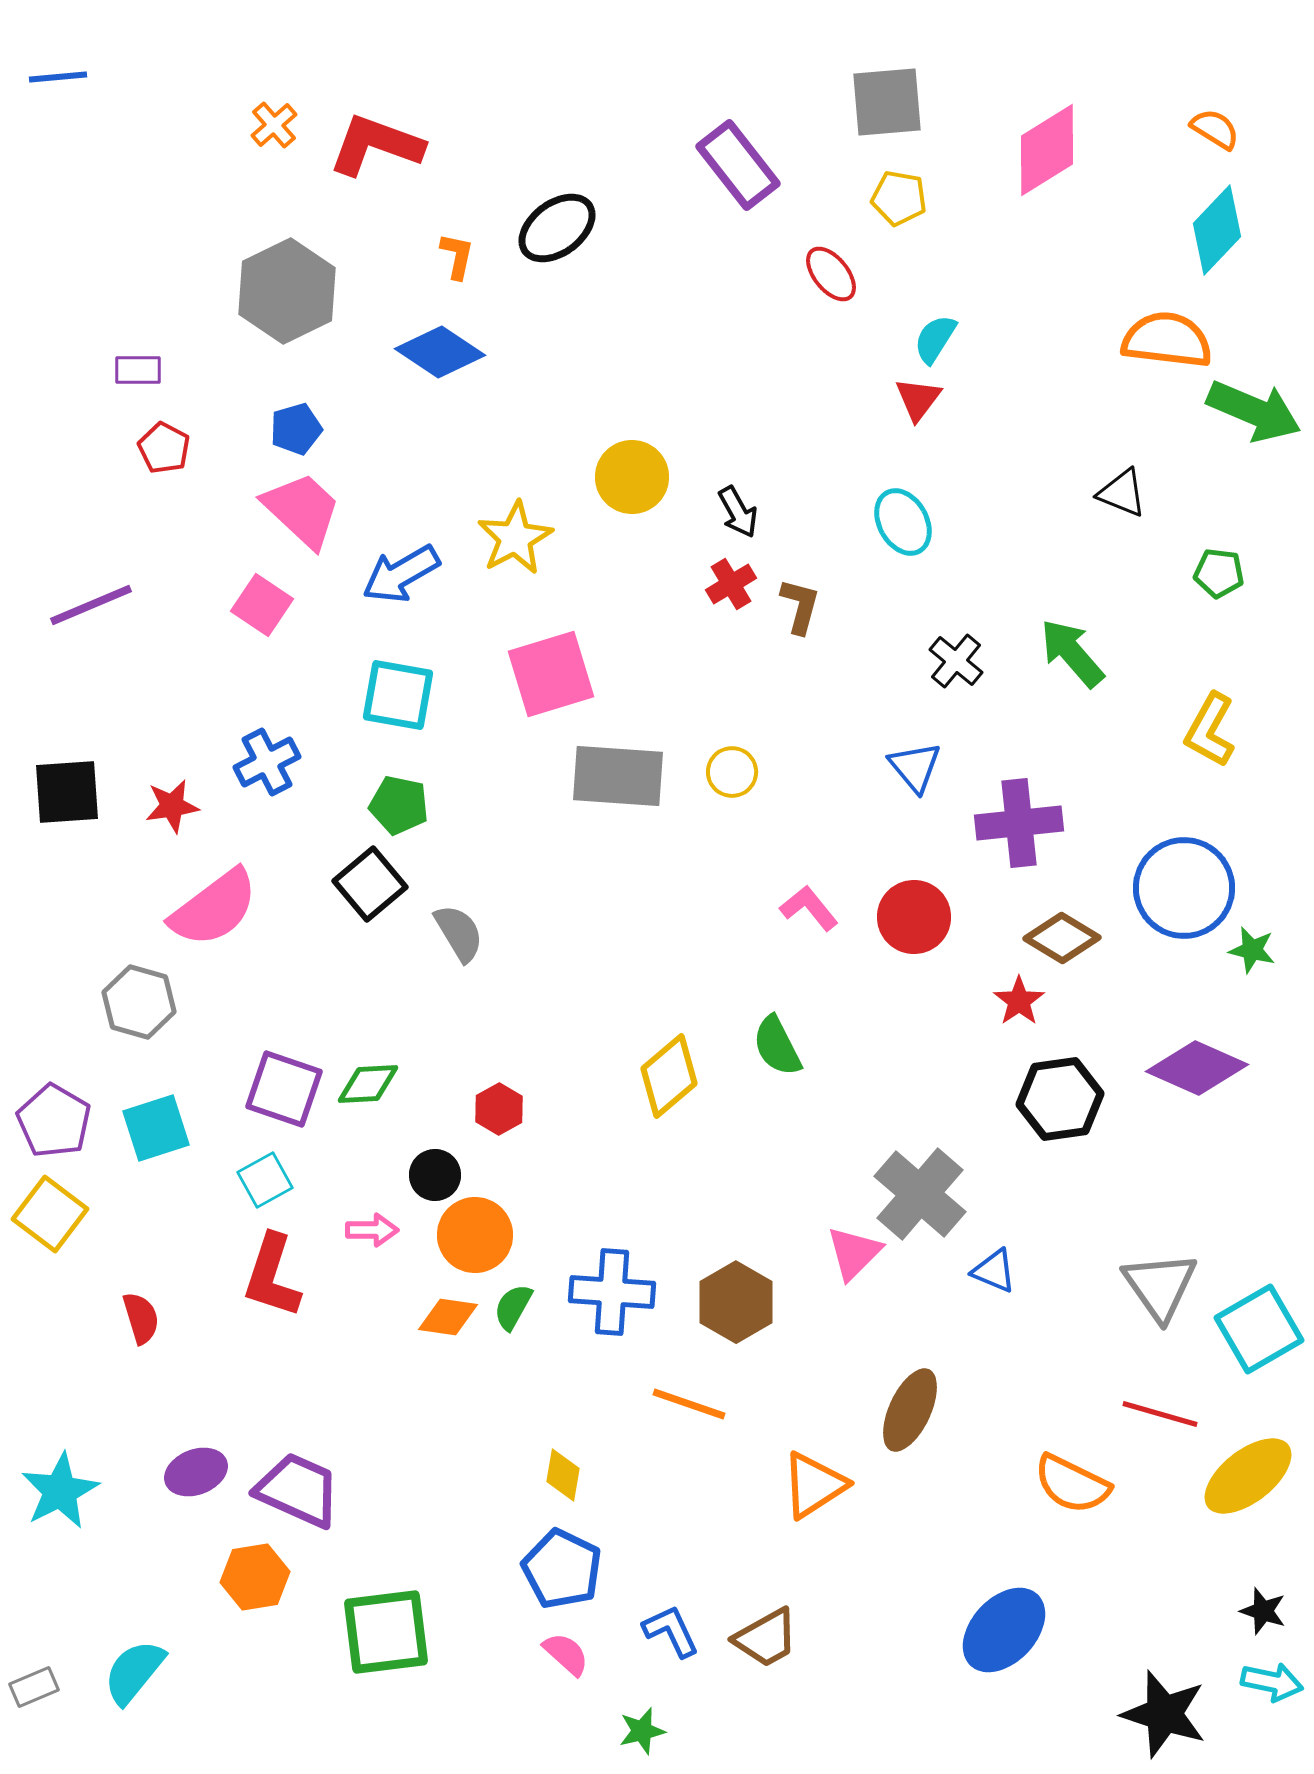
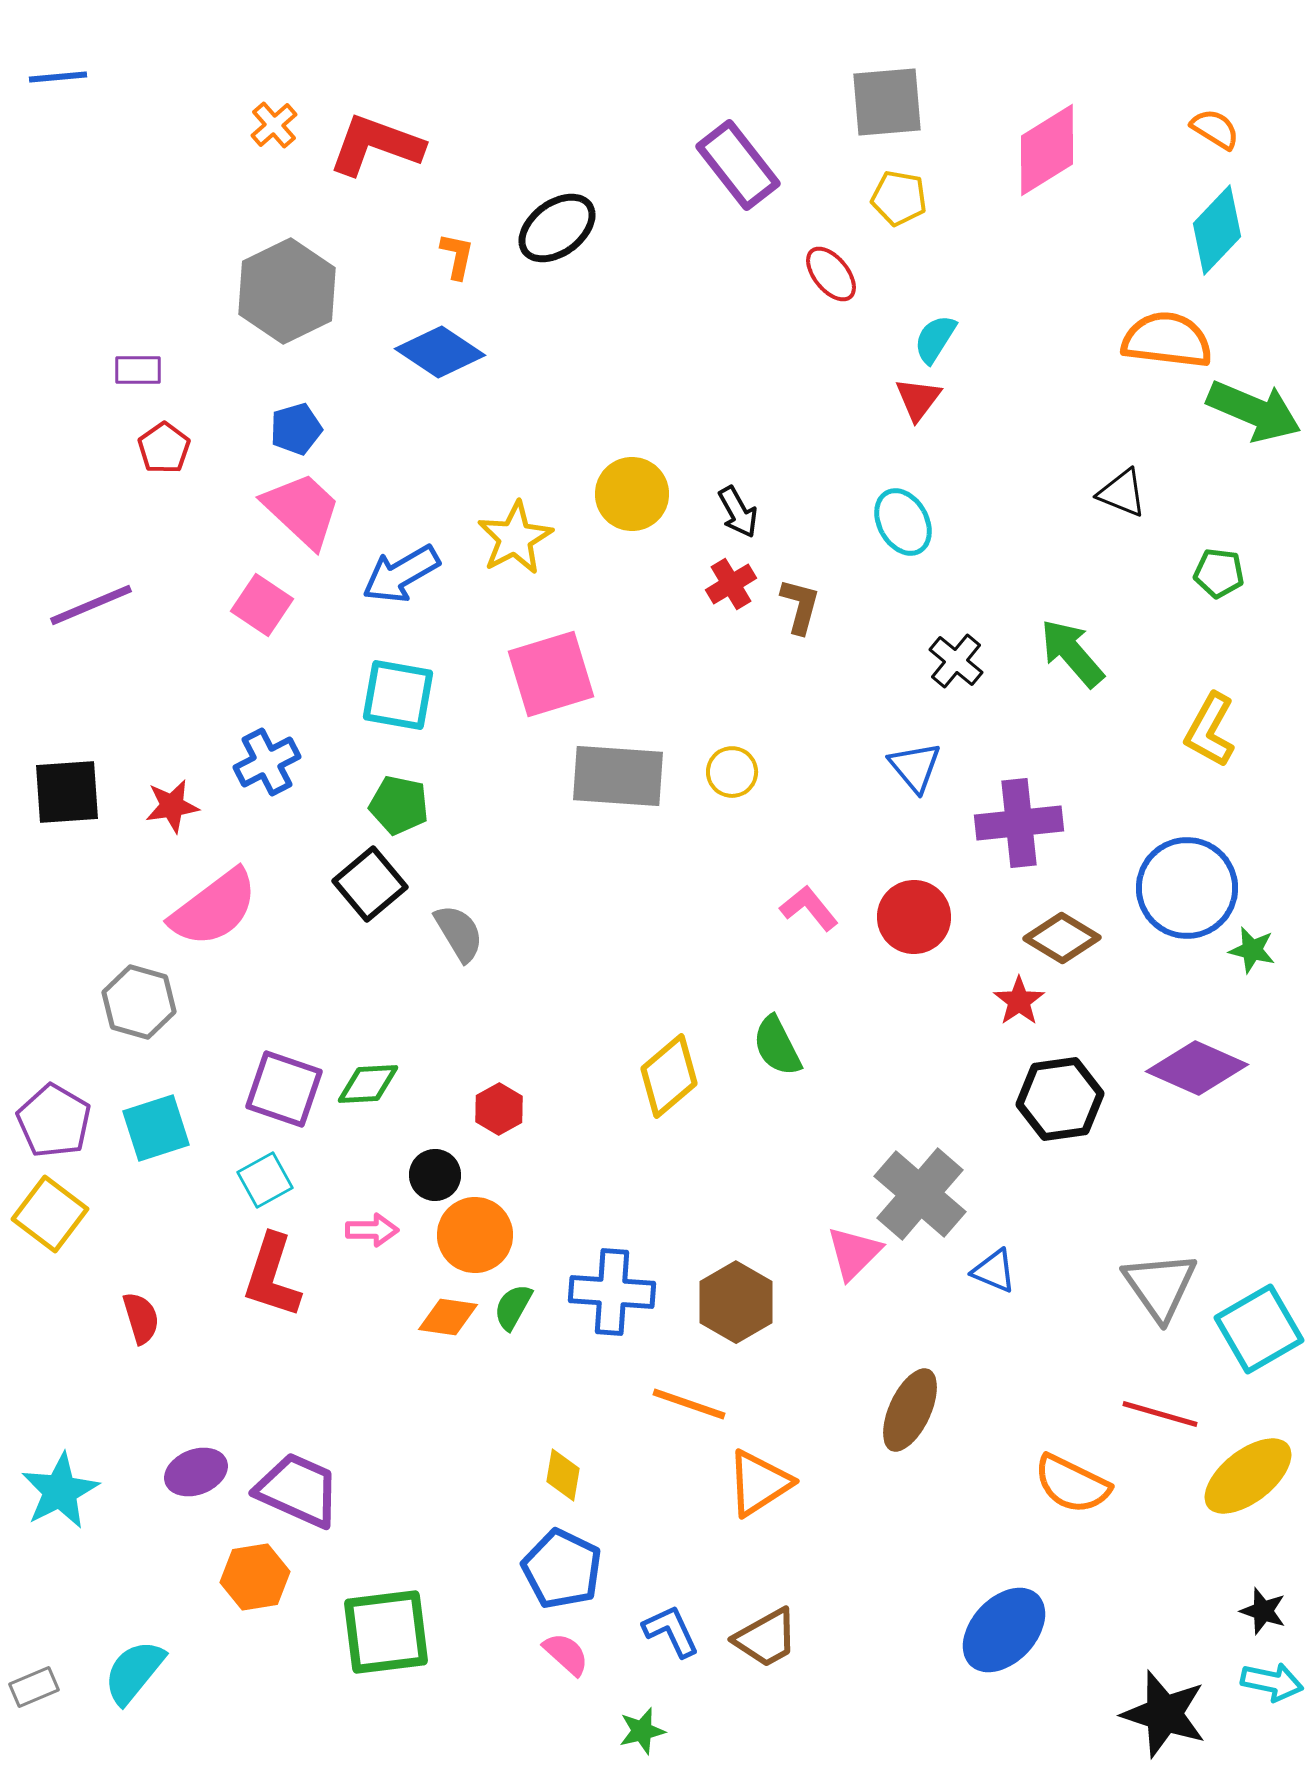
red pentagon at (164, 448): rotated 9 degrees clockwise
yellow circle at (632, 477): moved 17 px down
blue circle at (1184, 888): moved 3 px right
orange triangle at (814, 1485): moved 55 px left, 2 px up
